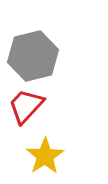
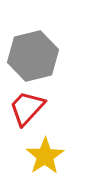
red trapezoid: moved 1 px right, 2 px down
